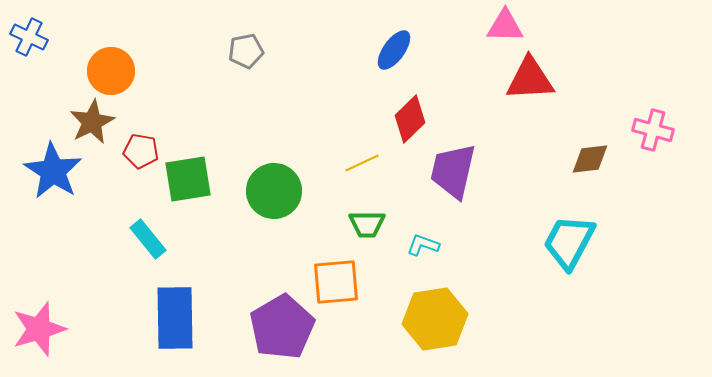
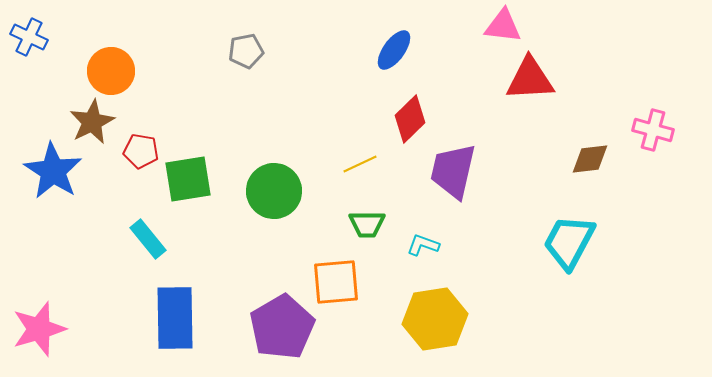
pink triangle: moved 2 px left; rotated 6 degrees clockwise
yellow line: moved 2 px left, 1 px down
